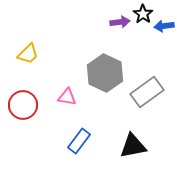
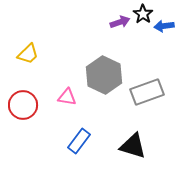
purple arrow: rotated 12 degrees counterclockwise
gray hexagon: moved 1 px left, 2 px down
gray rectangle: rotated 16 degrees clockwise
black triangle: rotated 28 degrees clockwise
